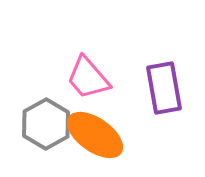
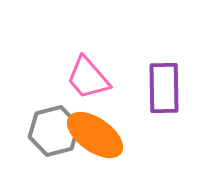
purple rectangle: rotated 9 degrees clockwise
gray hexagon: moved 8 px right, 7 px down; rotated 15 degrees clockwise
